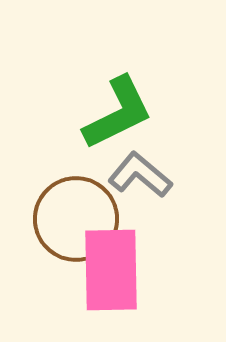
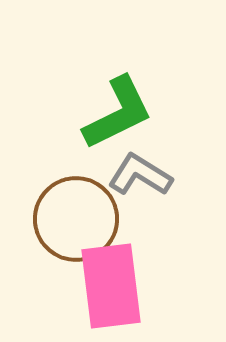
gray L-shape: rotated 8 degrees counterclockwise
pink rectangle: moved 16 px down; rotated 6 degrees counterclockwise
